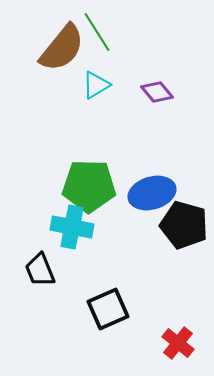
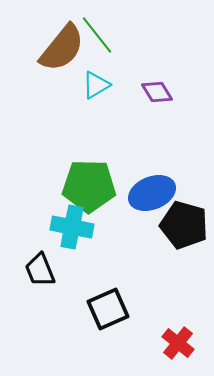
green line: moved 3 px down; rotated 6 degrees counterclockwise
purple diamond: rotated 8 degrees clockwise
blue ellipse: rotated 6 degrees counterclockwise
